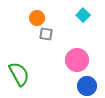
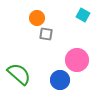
cyan square: rotated 16 degrees counterclockwise
green semicircle: rotated 20 degrees counterclockwise
blue circle: moved 27 px left, 6 px up
